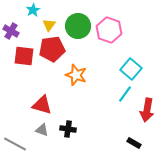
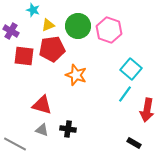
cyan star: rotated 24 degrees counterclockwise
yellow triangle: moved 1 px left; rotated 32 degrees clockwise
